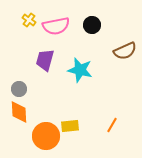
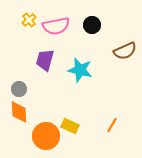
yellow cross: rotated 16 degrees clockwise
yellow rectangle: rotated 30 degrees clockwise
